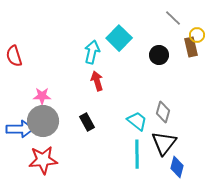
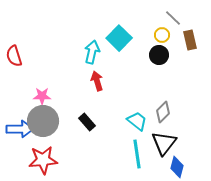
yellow circle: moved 35 px left
brown rectangle: moved 1 px left, 7 px up
gray diamond: rotated 30 degrees clockwise
black rectangle: rotated 12 degrees counterclockwise
cyan line: rotated 8 degrees counterclockwise
